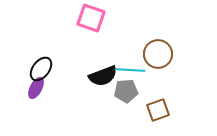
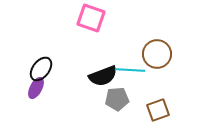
brown circle: moved 1 px left
gray pentagon: moved 9 px left, 8 px down
